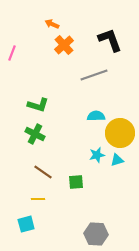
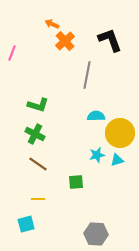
orange cross: moved 1 px right, 4 px up
gray line: moved 7 px left; rotated 60 degrees counterclockwise
brown line: moved 5 px left, 8 px up
